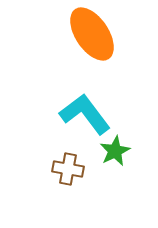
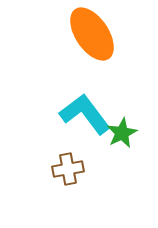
green star: moved 7 px right, 18 px up
brown cross: rotated 20 degrees counterclockwise
